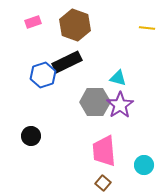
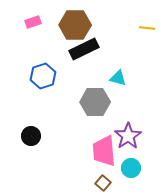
brown hexagon: rotated 20 degrees counterclockwise
black rectangle: moved 17 px right, 13 px up
blue hexagon: moved 1 px down
purple star: moved 8 px right, 31 px down
cyan circle: moved 13 px left, 3 px down
